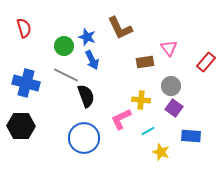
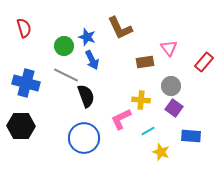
red rectangle: moved 2 px left
